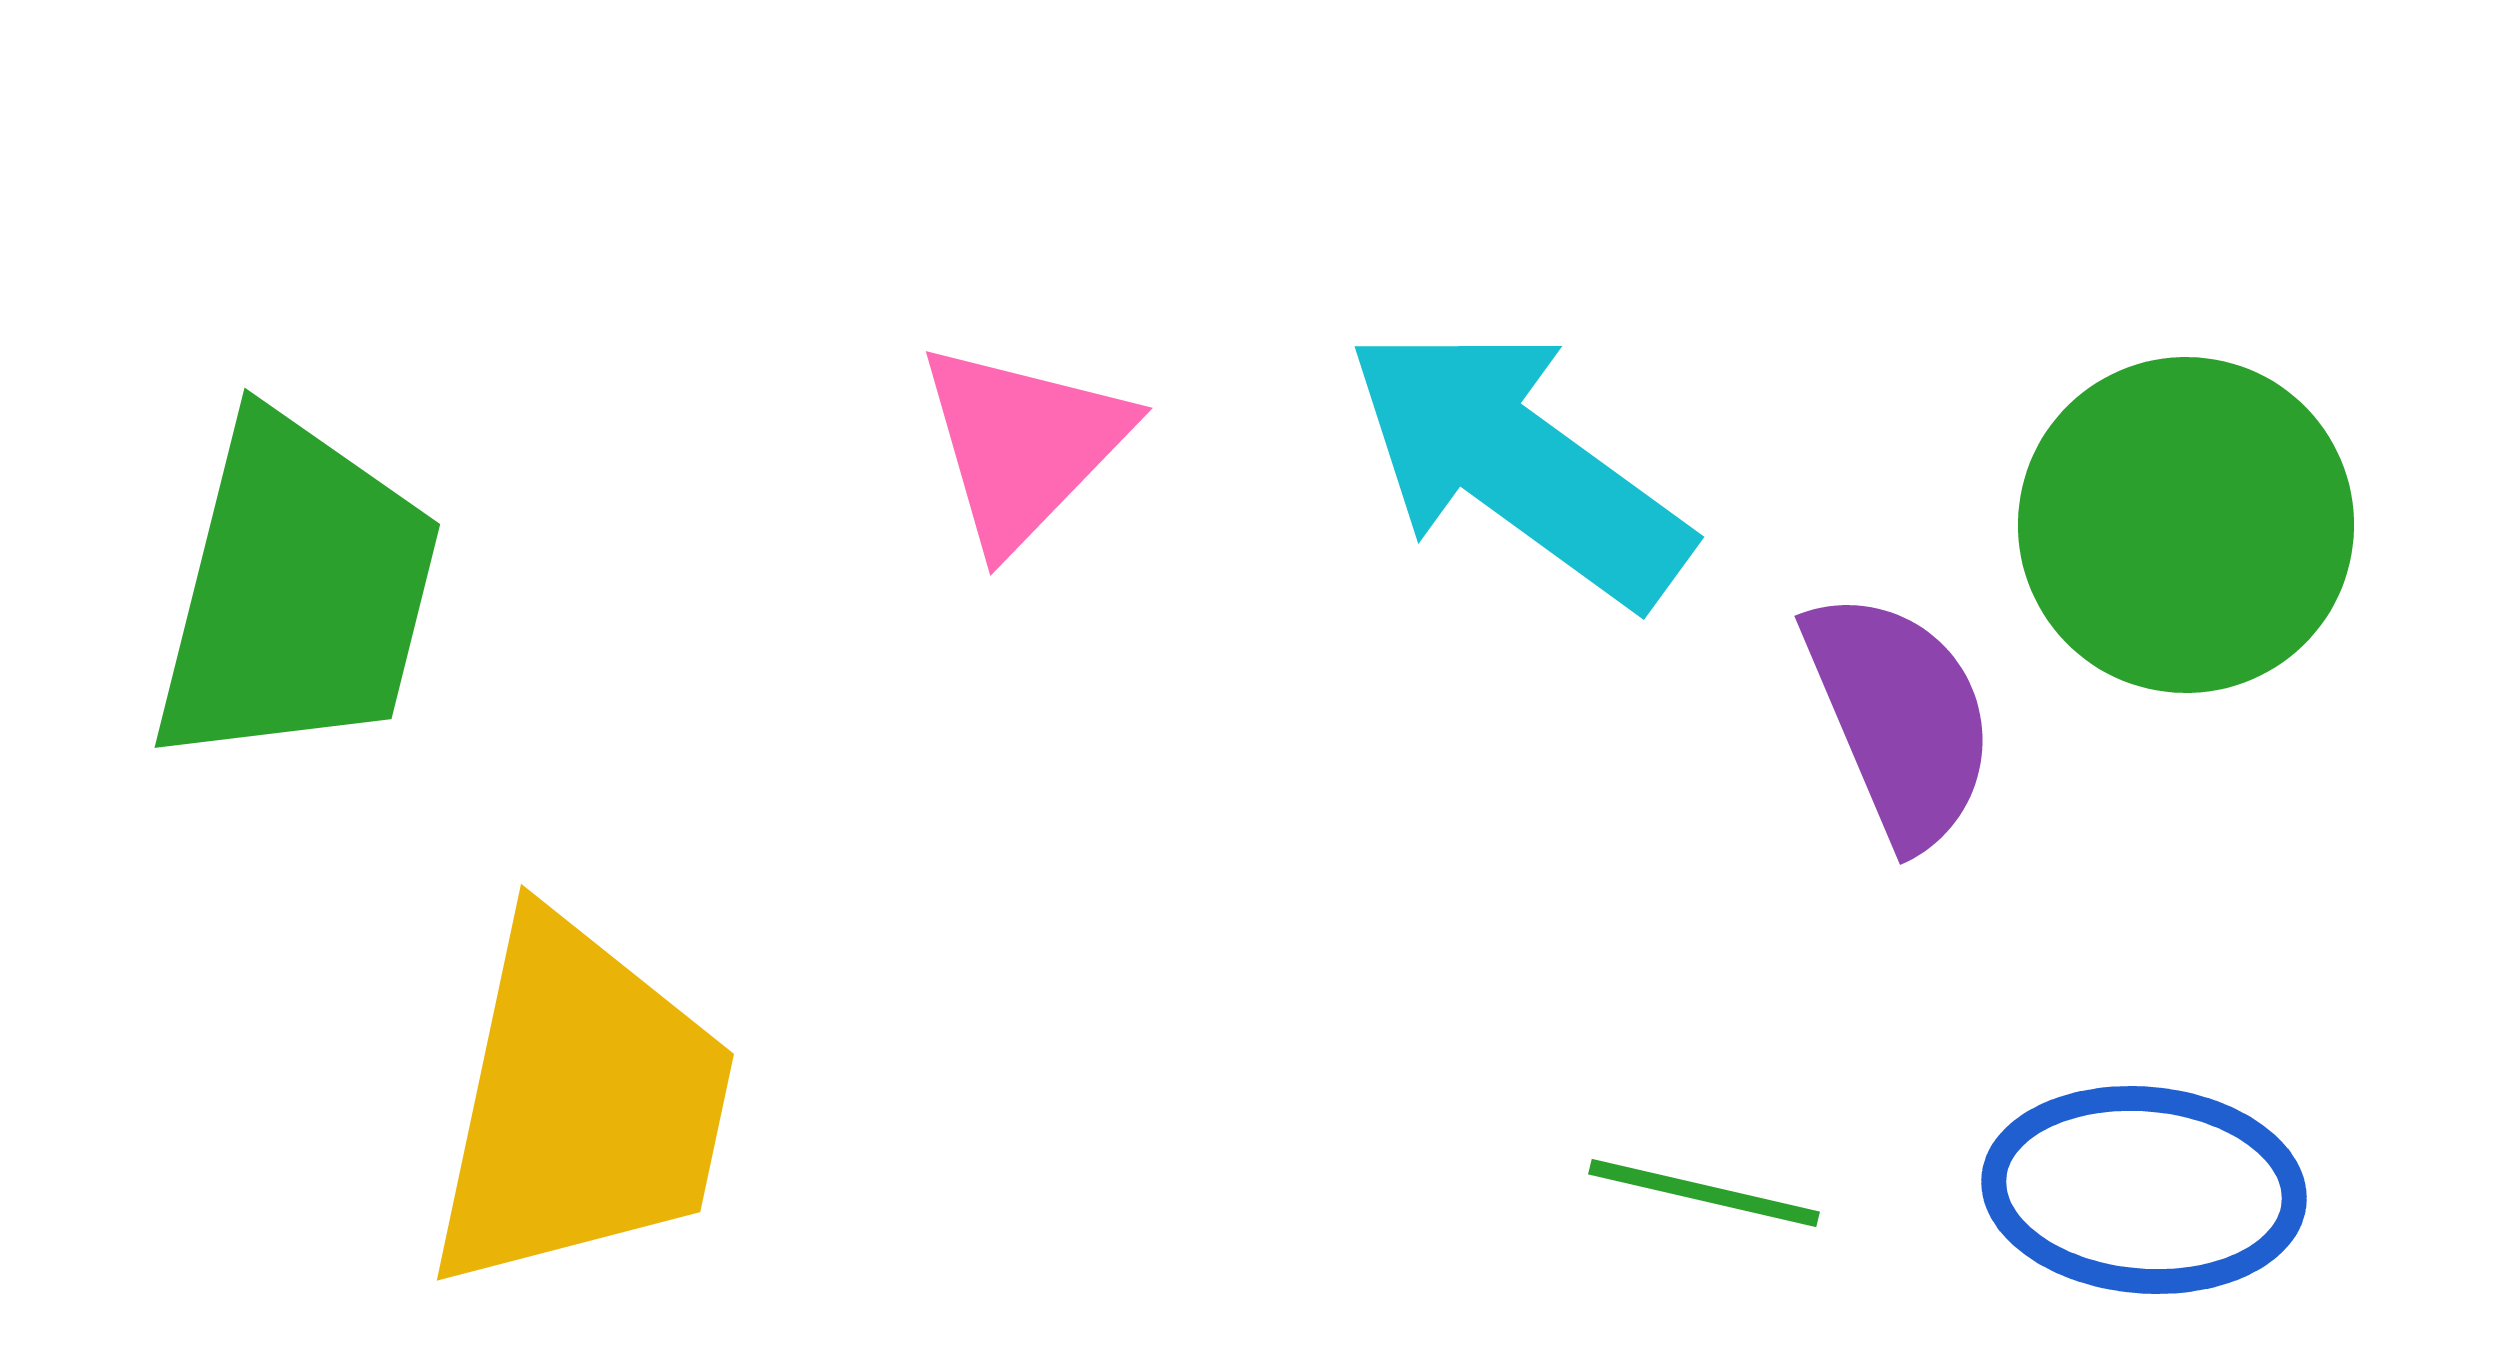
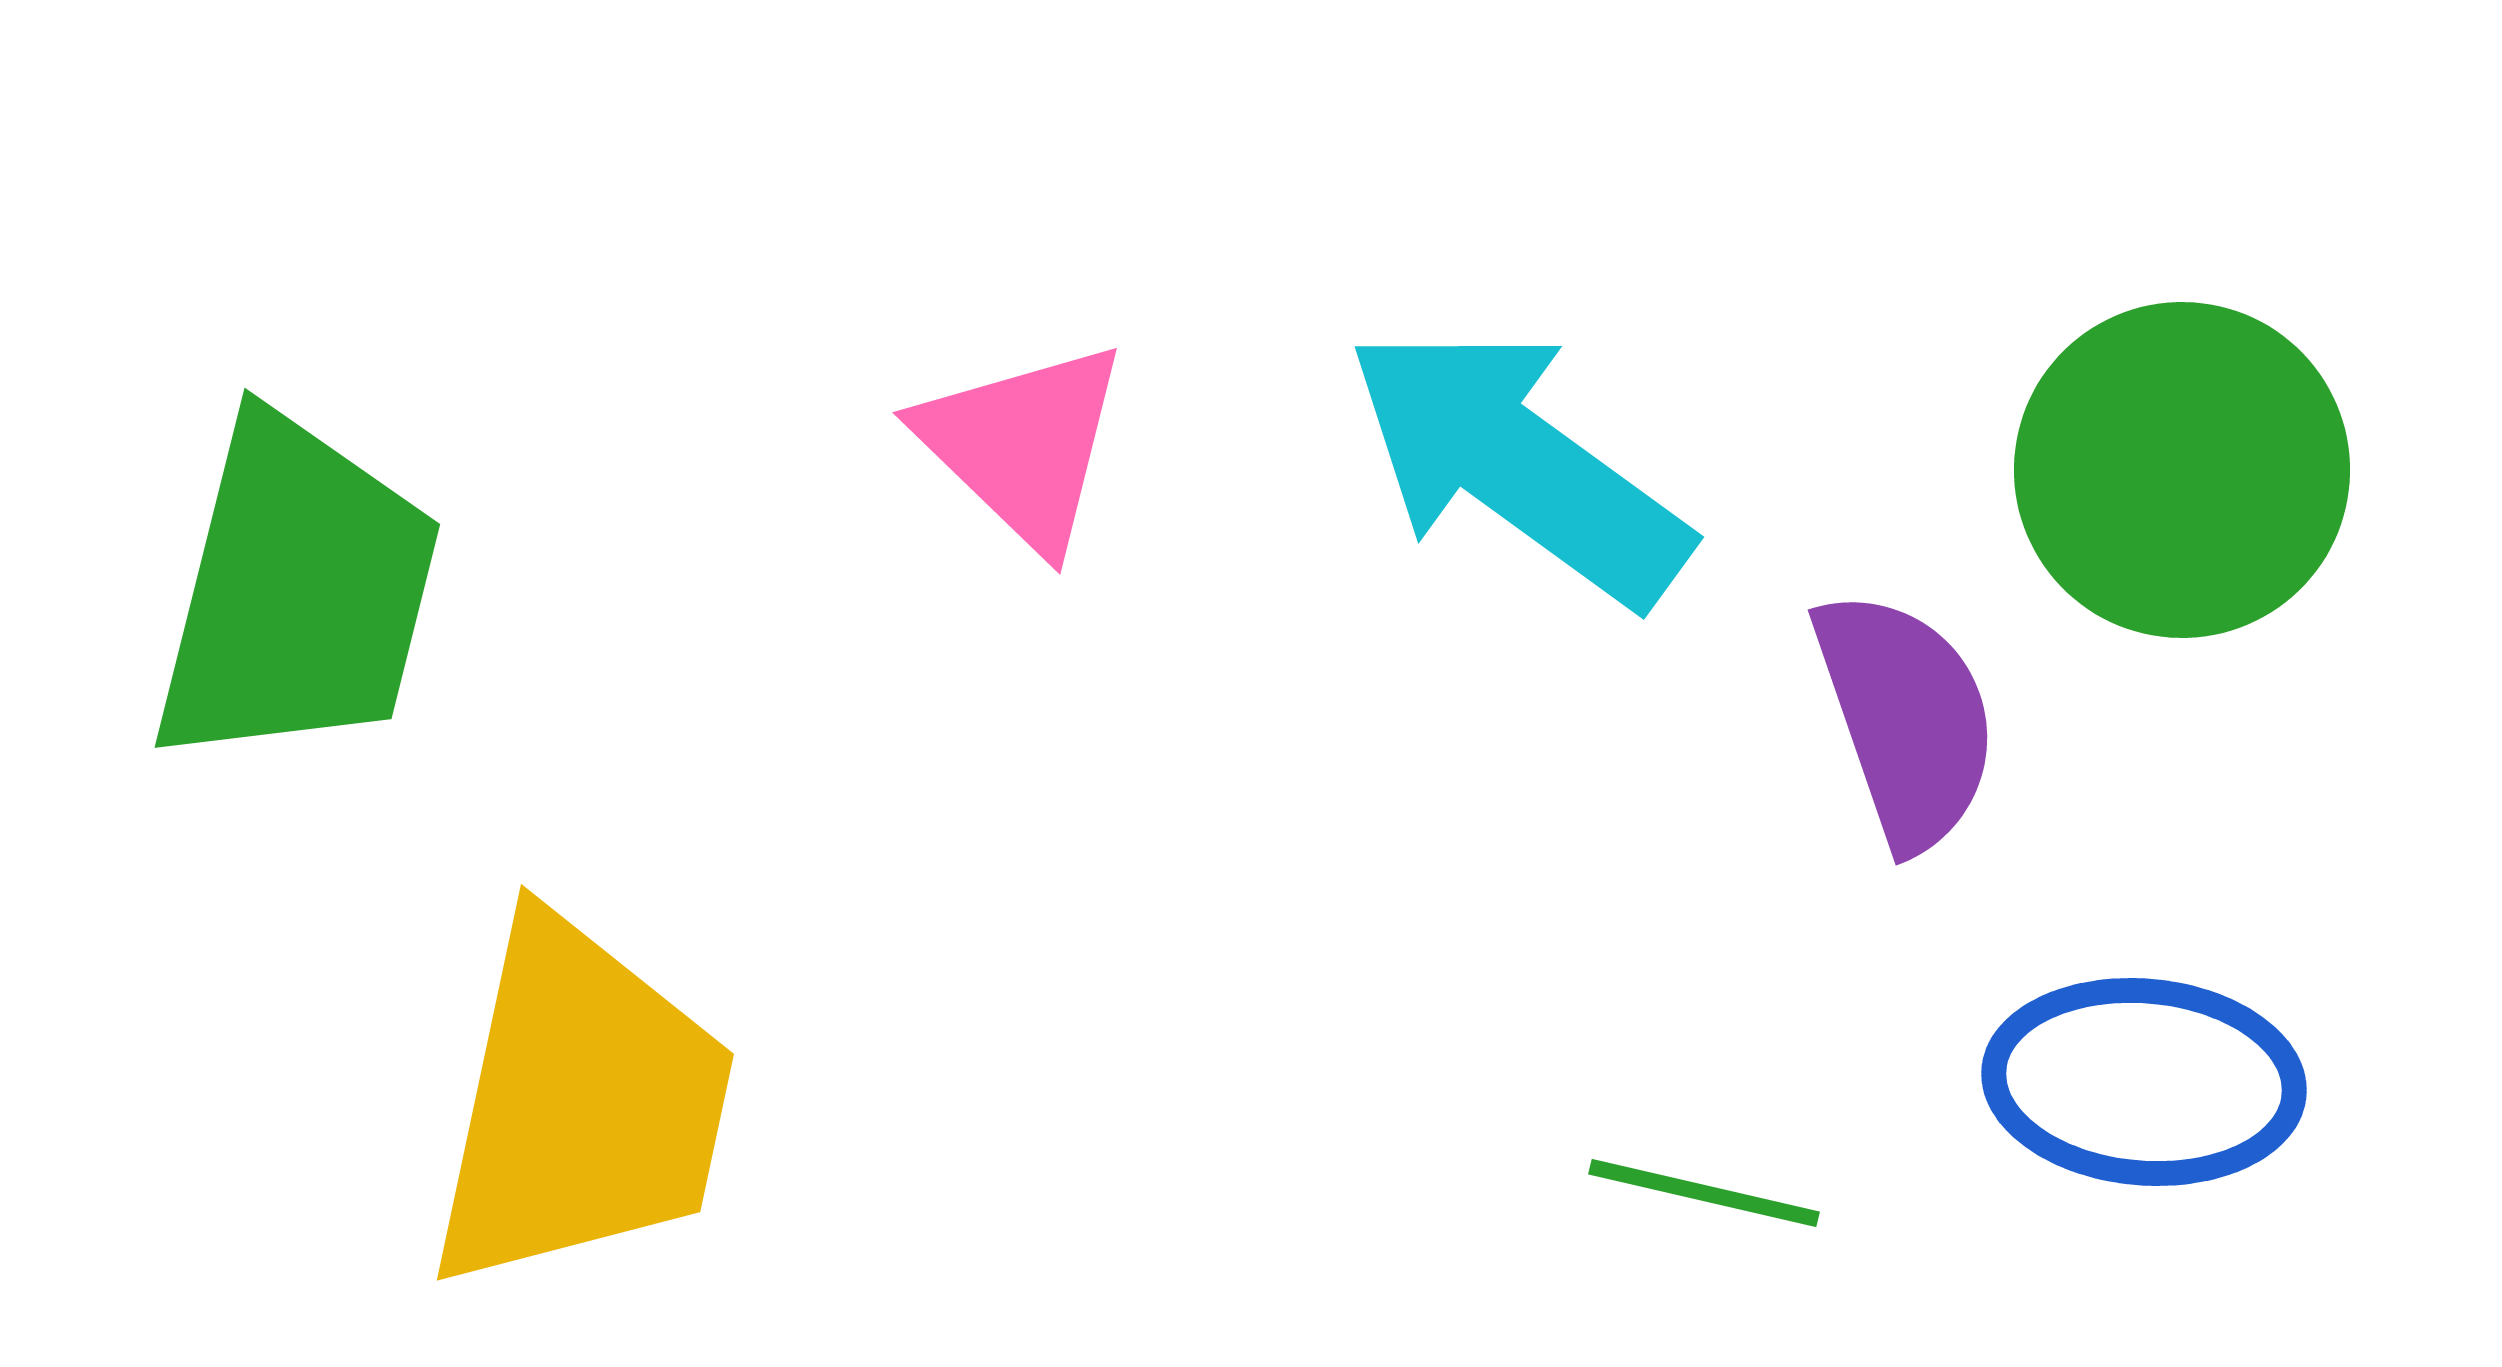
pink triangle: rotated 30 degrees counterclockwise
green circle: moved 4 px left, 55 px up
purple semicircle: moved 6 px right, 1 px down; rotated 4 degrees clockwise
blue ellipse: moved 108 px up
